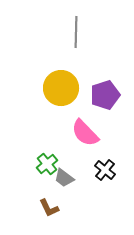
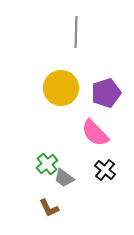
purple pentagon: moved 1 px right, 2 px up
pink semicircle: moved 10 px right
